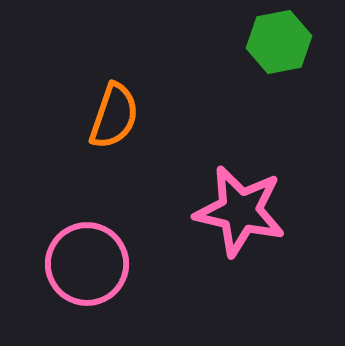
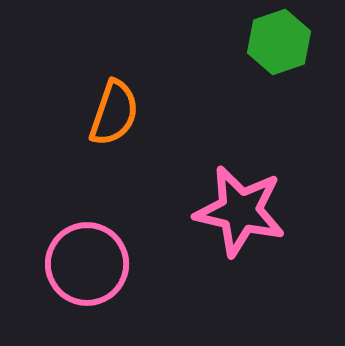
green hexagon: rotated 8 degrees counterclockwise
orange semicircle: moved 3 px up
